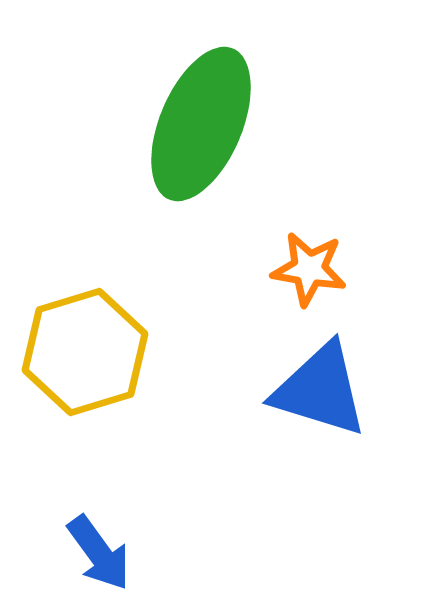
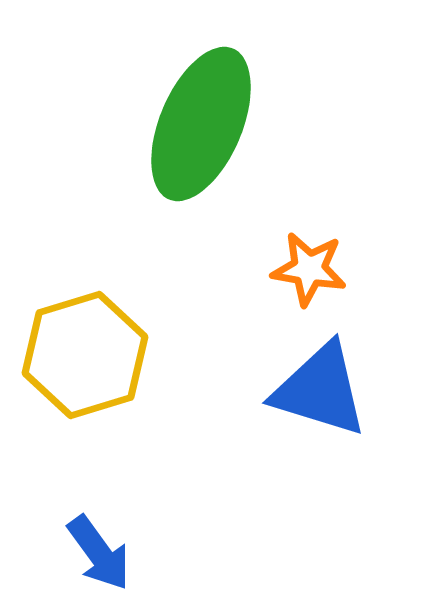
yellow hexagon: moved 3 px down
